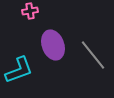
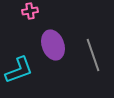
gray line: rotated 20 degrees clockwise
